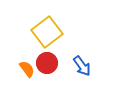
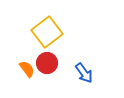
blue arrow: moved 2 px right, 7 px down
